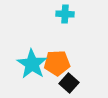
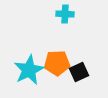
cyan star: moved 3 px left, 6 px down; rotated 12 degrees clockwise
black square: moved 10 px right, 11 px up; rotated 24 degrees clockwise
